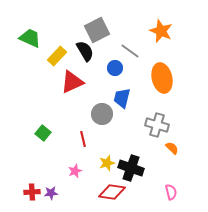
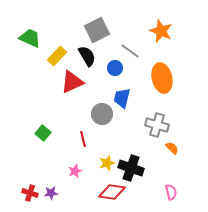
black semicircle: moved 2 px right, 5 px down
red cross: moved 2 px left, 1 px down; rotated 21 degrees clockwise
